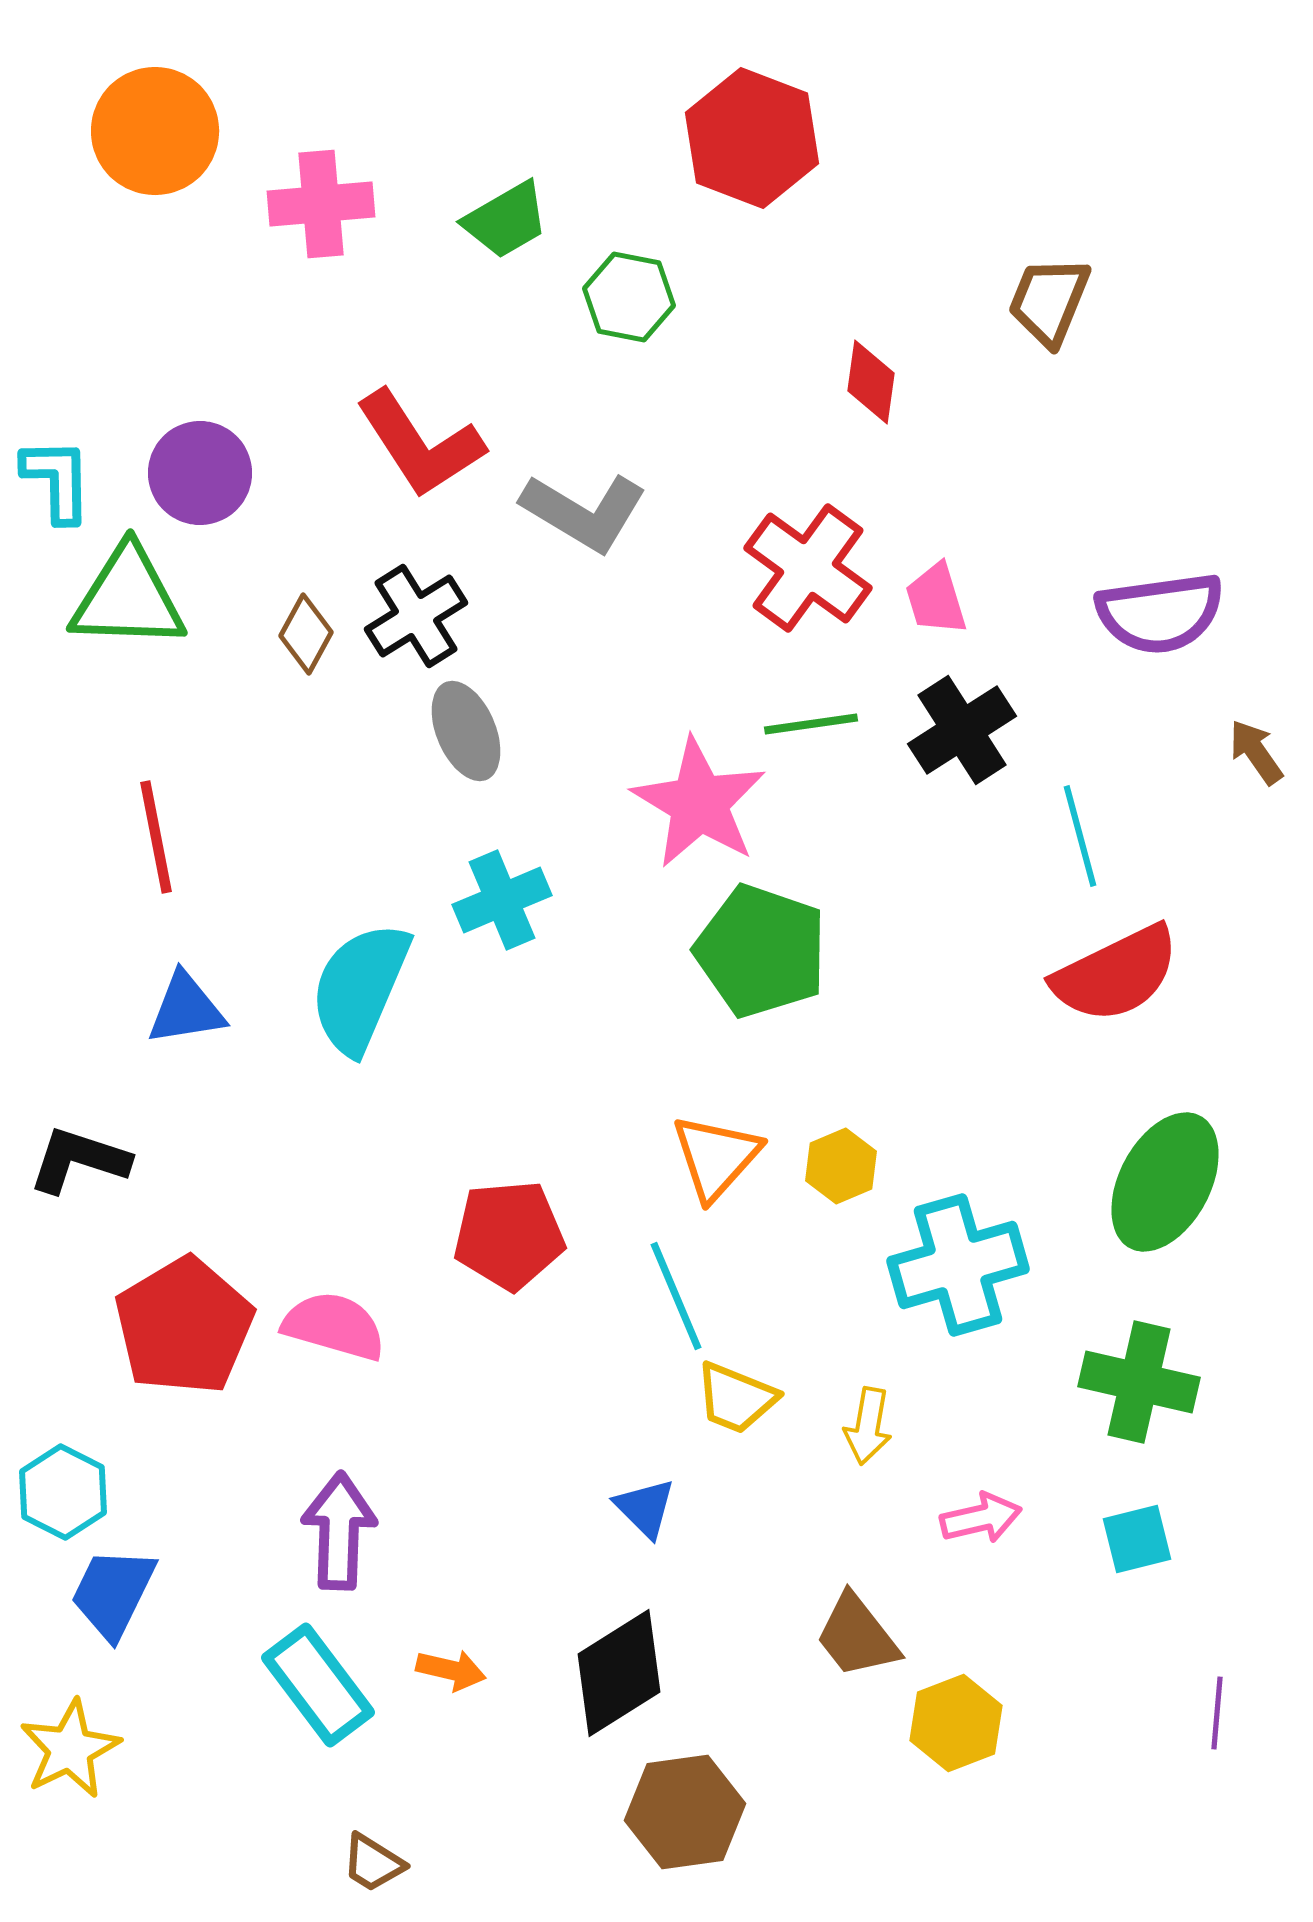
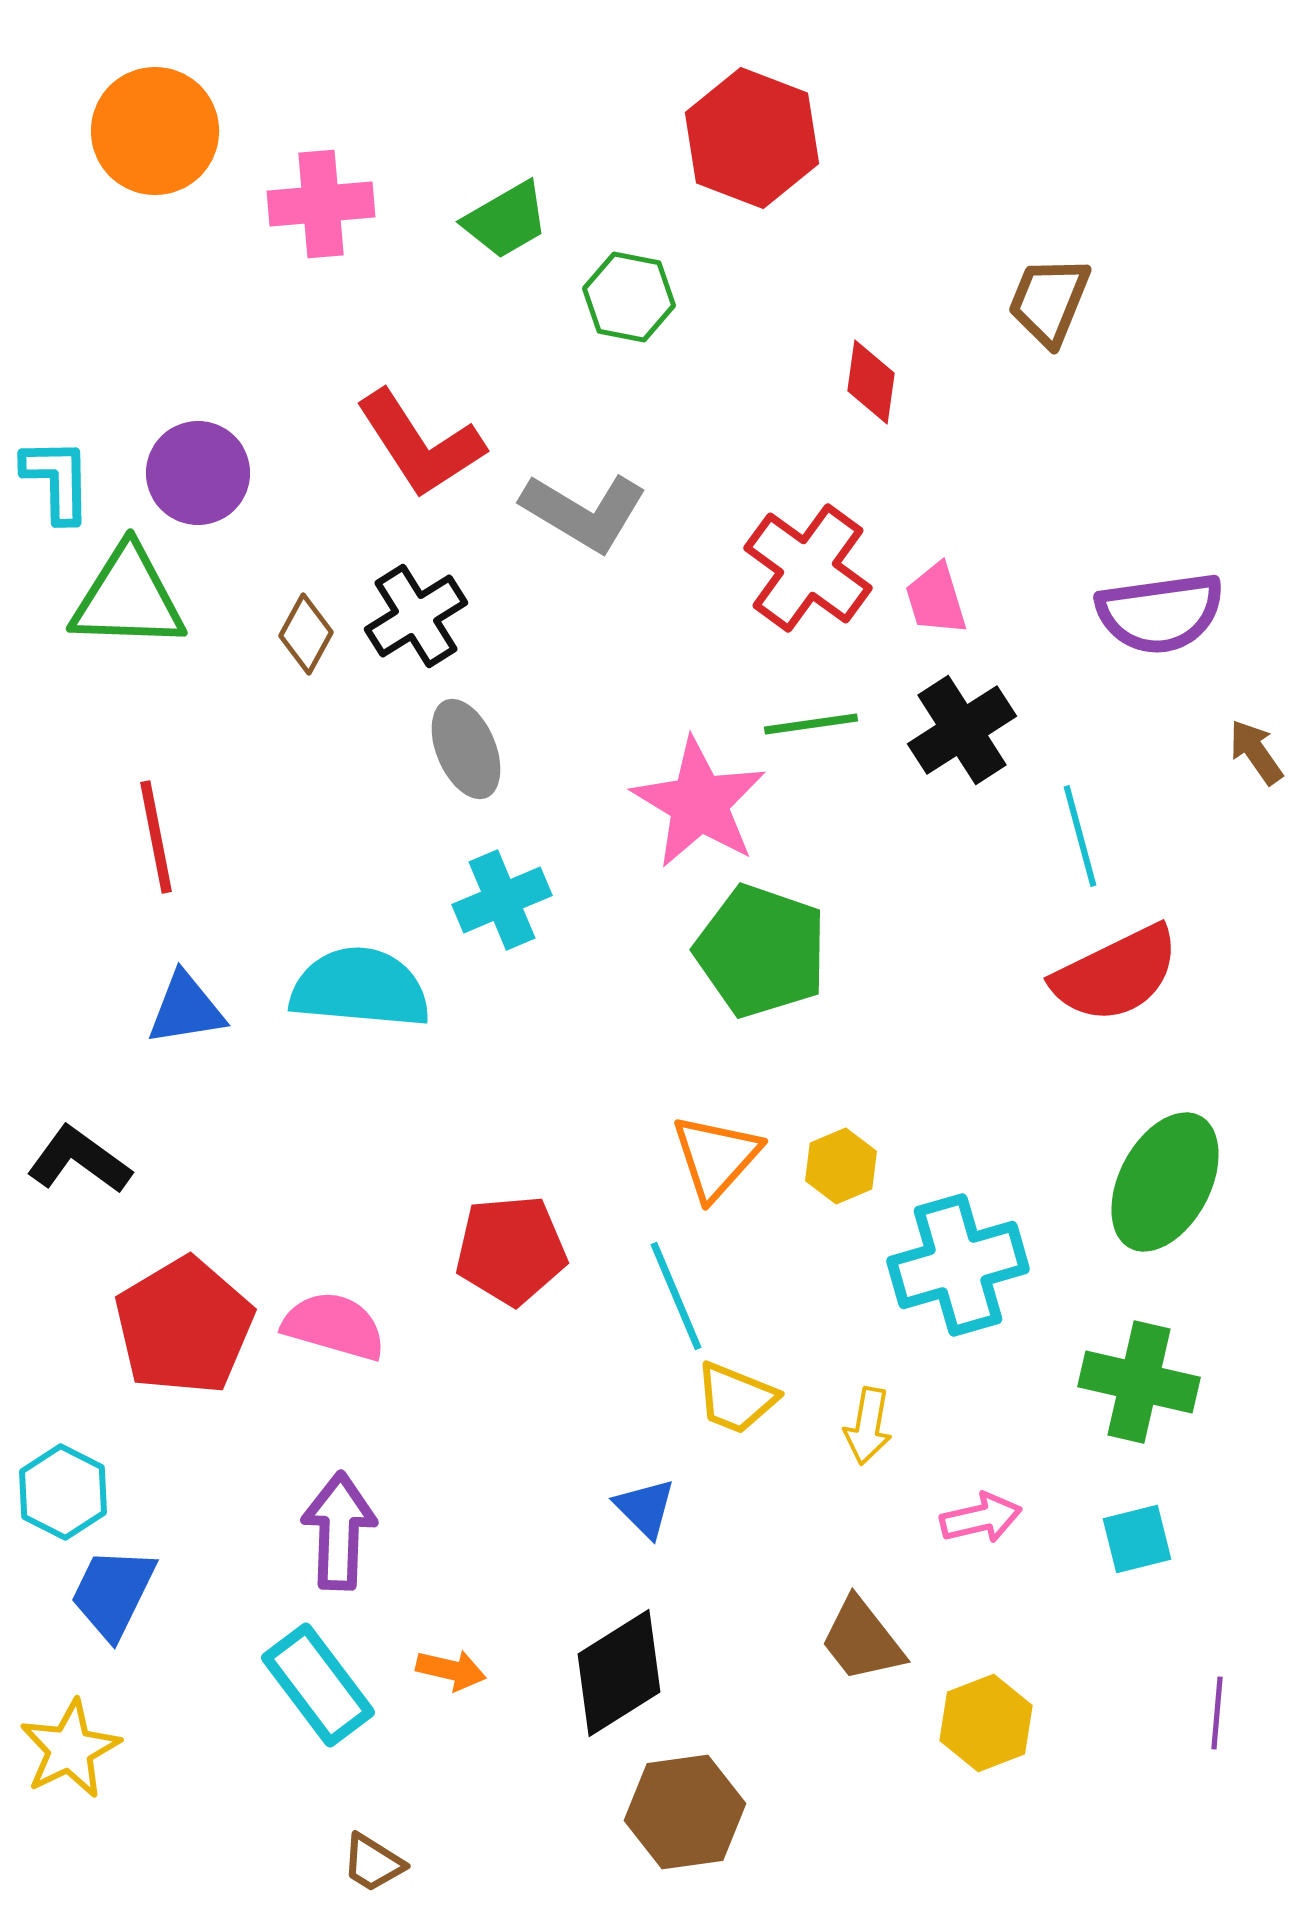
purple circle at (200, 473): moved 2 px left
gray ellipse at (466, 731): moved 18 px down
cyan semicircle at (360, 988): rotated 72 degrees clockwise
black L-shape at (79, 1160): rotated 18 degrees clockwise
red pentagon at (509, 1235): moved 2 px right, 15 px down
brown trapezoid at (857, 1636): moved 5 px right, 4 px down
yellow hexagon at (956, 1723): moved 30 px right
